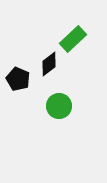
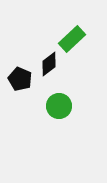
green rectangle: moved 1 px left
black pentagon: moved 2 px right
